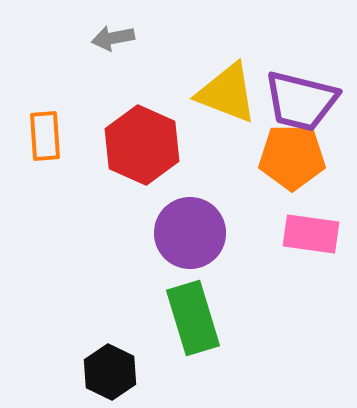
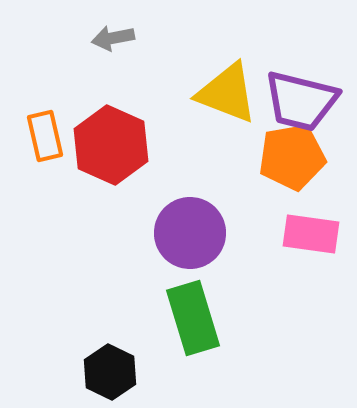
orange rectangle: rotated 9 degrees counterclockwise
red hexagon: moved 31 px left
orange pentagon: rotated 10 degrees counterclockwise
